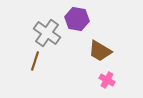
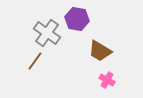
brown line: rotated 18 degrees clockwise
